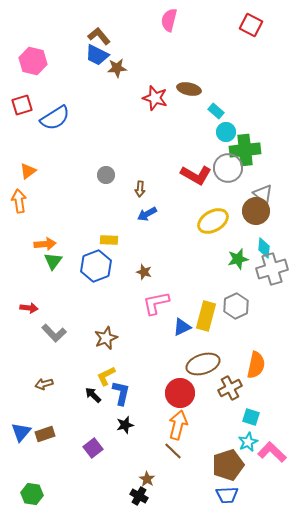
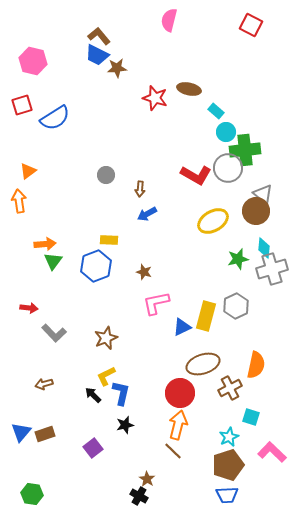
cyan star at (248, 442): moved 19 px left, 5 px up
